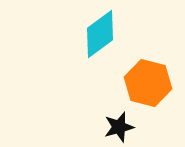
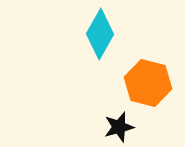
cyan diamond: rotated 24 degrees counterclockwise
